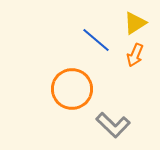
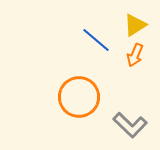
yellow triangle: moved 2 px down
orange circle: moved 7 px right, 8 px down
gray L-shape: moved 17 px right
